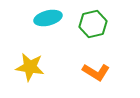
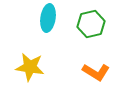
cyan ellipse: rotated 68 degrees counterclockwise
green hexagon: moved 2 px left
